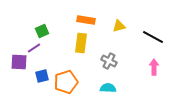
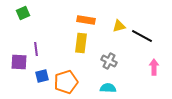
green square: moved 19 px left, 18 px up
black line: moved 11 px left, 1 px up
purple line: moved 2 px right, 1 px down; rotated 64 degrees counterclockwise
